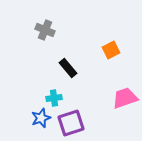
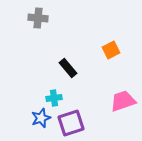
gray cross: moved 7 px left, 12 px up; rotated 18 degrees counterclockwise
pink trapezoid: moved 2 px left, 3 px down
